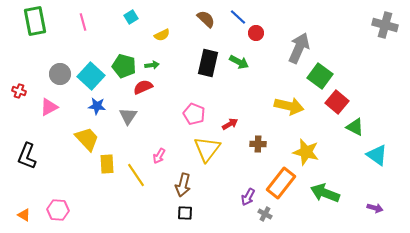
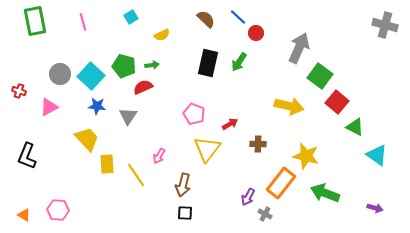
green arrow at (239, 62): rotated 96 degrees clockwise
yellow star at (306, 152): moved 4 px down
